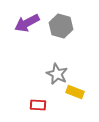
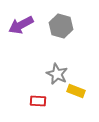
purple arrow: moved 6 px left, 2 px down
yellow rectangle: moved 1 px right, 1 px up
red rectangle: moved 4 px up
